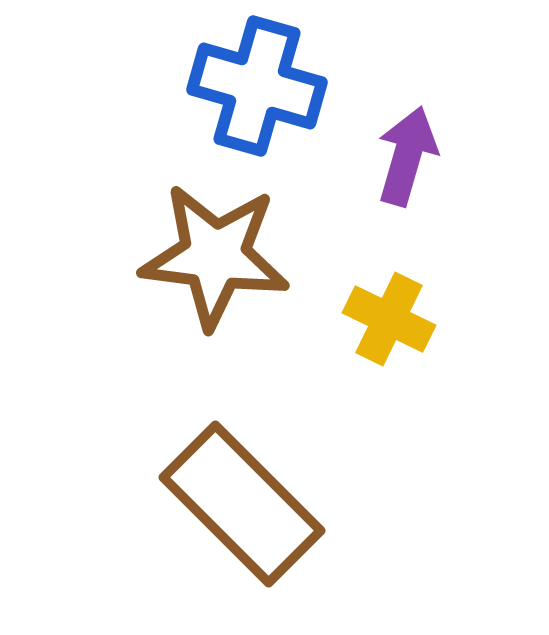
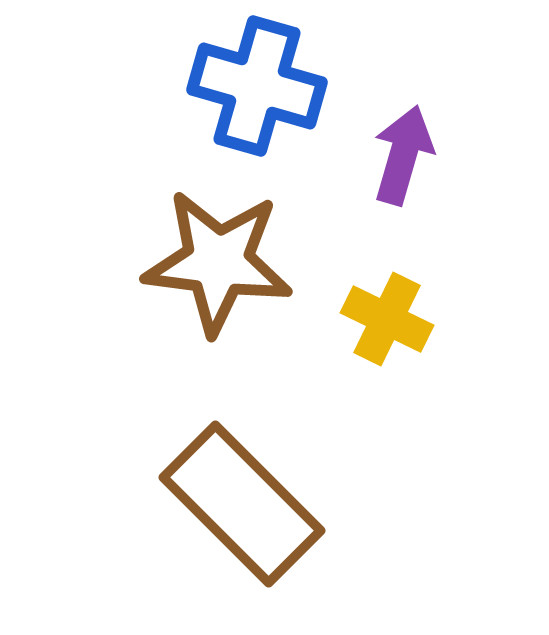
purple arrow: moved 4 px left, 1 px up
brown star: moved 3 px right, 6 px down
yellow cross: moved 2 px left
